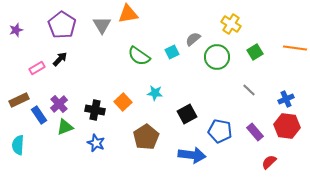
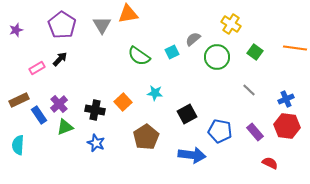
green square: rotated 21 degrees counterclockwise
red semicircle: moved 1 px right, 1 px down; rotated 70 degrees clockwise
